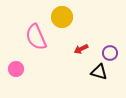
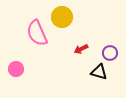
pink semicircle: moved 1 px right, 4 px up
